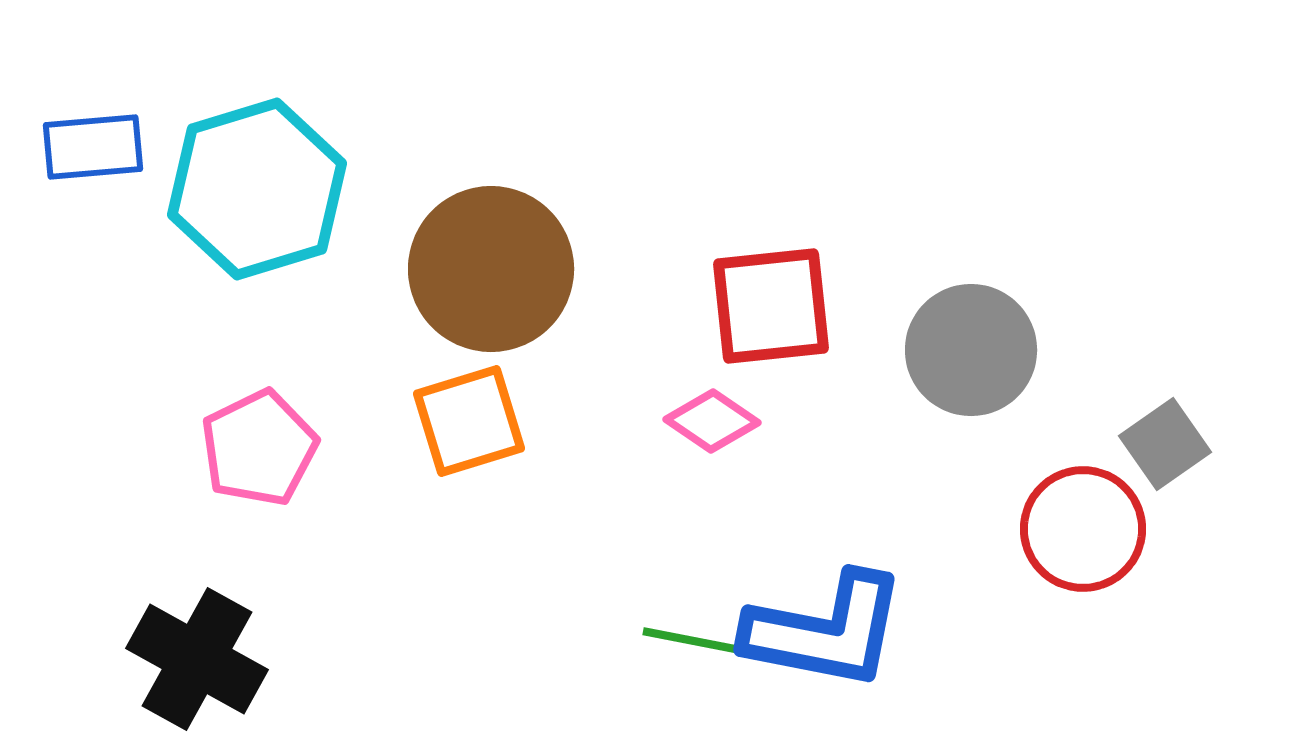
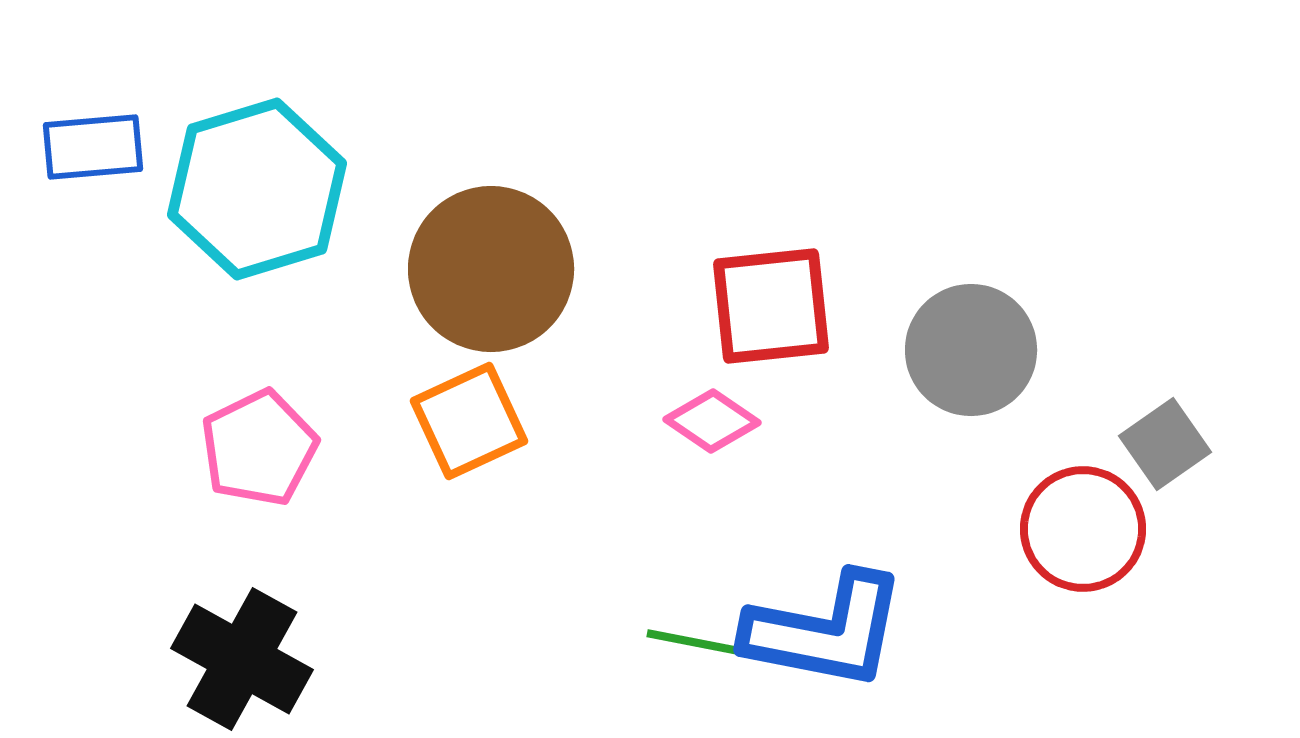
orange square: rotated 8 degrees counterclockwise
green line: moved 4 px right, 2 px down
black cross: moved 45 px right
